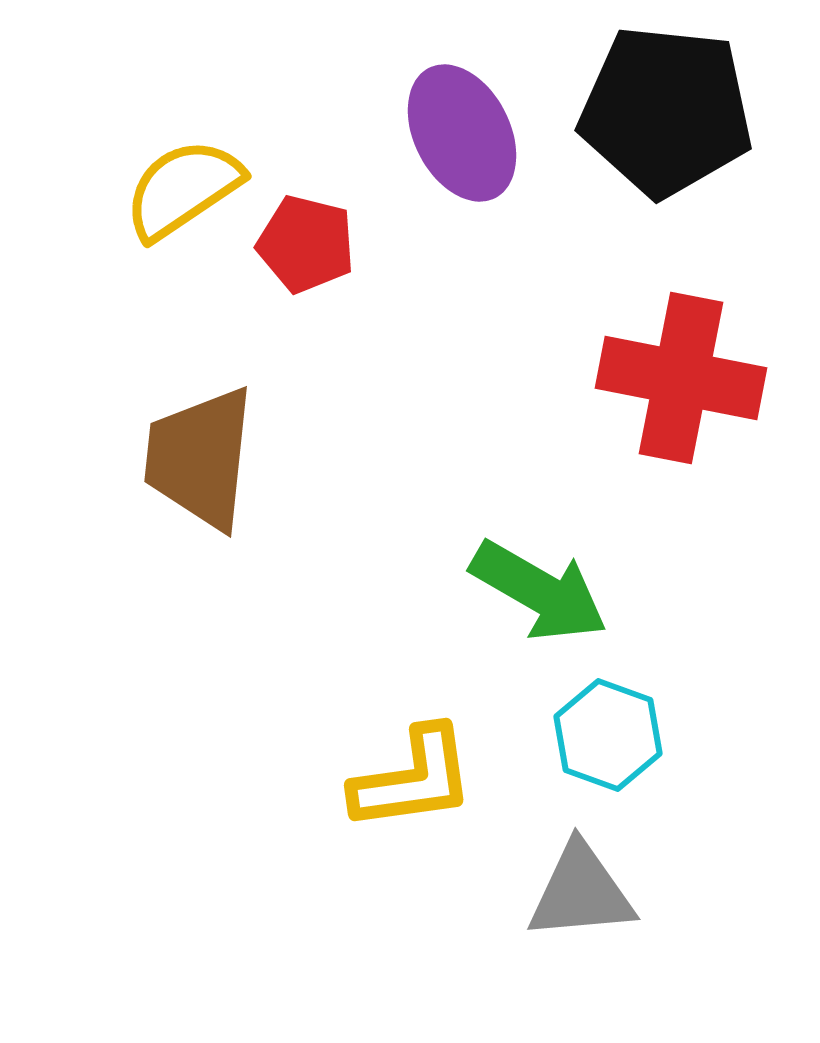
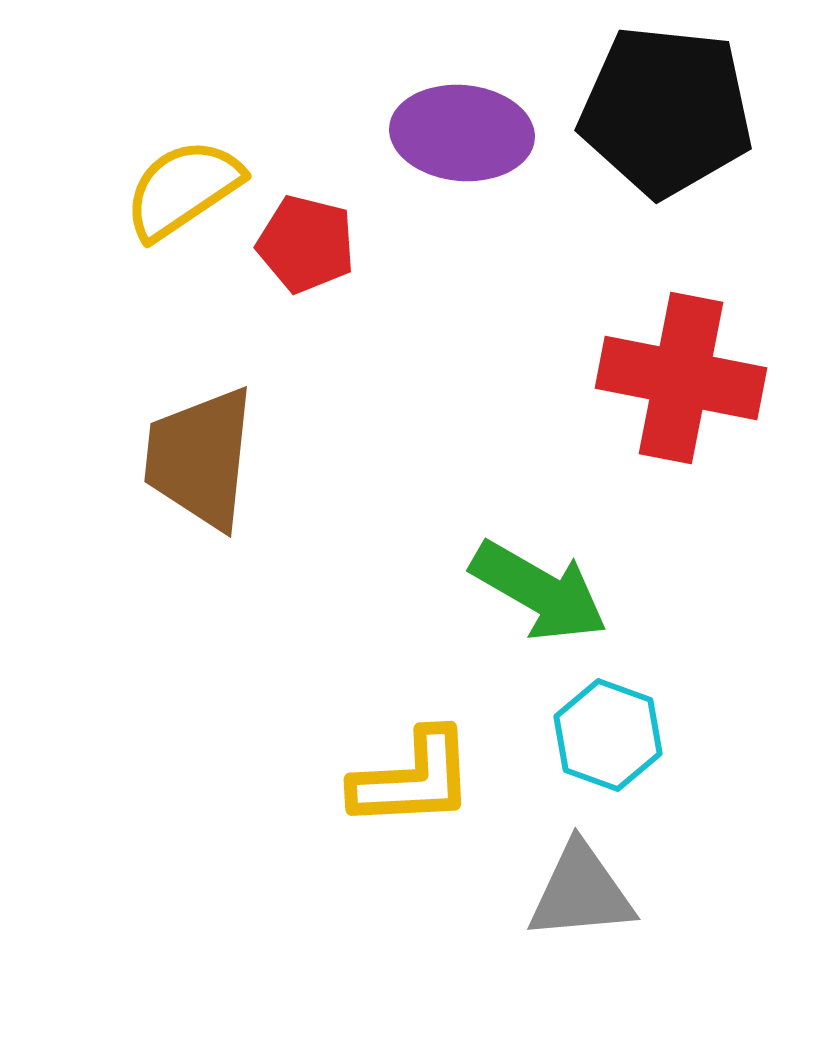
purple ellipse: rotated 58 degrees counterclockwise
yellow L-shape: rotated 5 degrees clockwise
